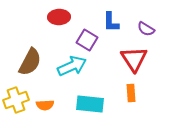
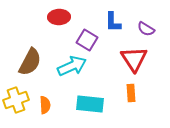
blue L-shape: moved 2 px right
orange semicircle: rotated 90 degrees counterclockwise
